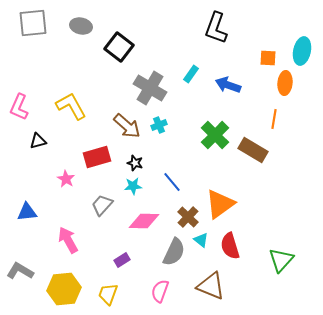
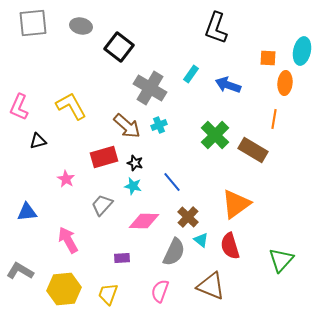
red rectangle: moved 7 px right
cyan star: rotated 18 degrees clockwise
orange triangle: moved 16 px right
purple rectangle: moved 2 px up; rotated 28 degrees clockwise
